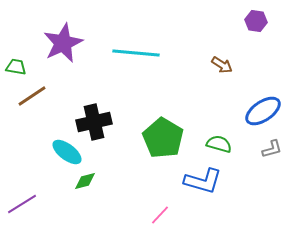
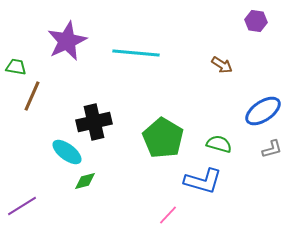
purple star: moved 4 px right, 2 px up
brown line: rotated 32 degrees counterclockwise
purple line: moved 2 px down
pink line: moved 8 px right
